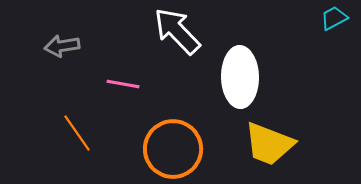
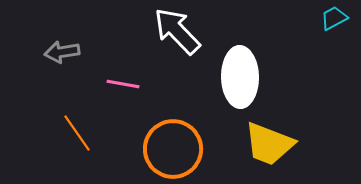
gray arrow: moved 6 px down
